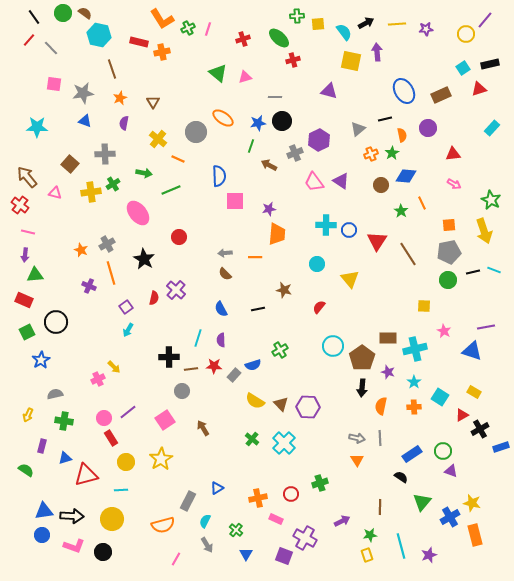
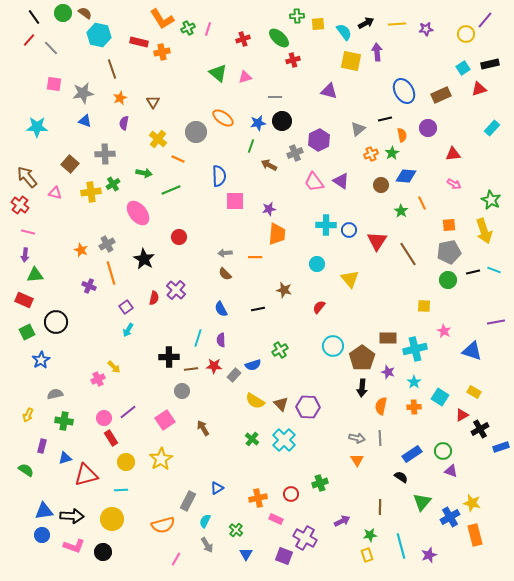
purple line at (486, 327): moved 10 px right, 5 px up
cyan cross at (284, 443): moved 3 px up
